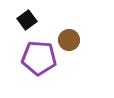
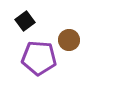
black square: moved 2 px left, 1 px down
